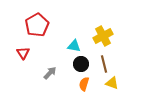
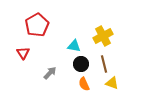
orange semicircle: rotated 40 degrees counterclockwise
